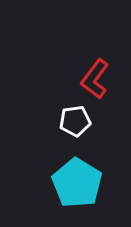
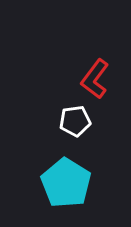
cyan pentagon: moved 11 px left
